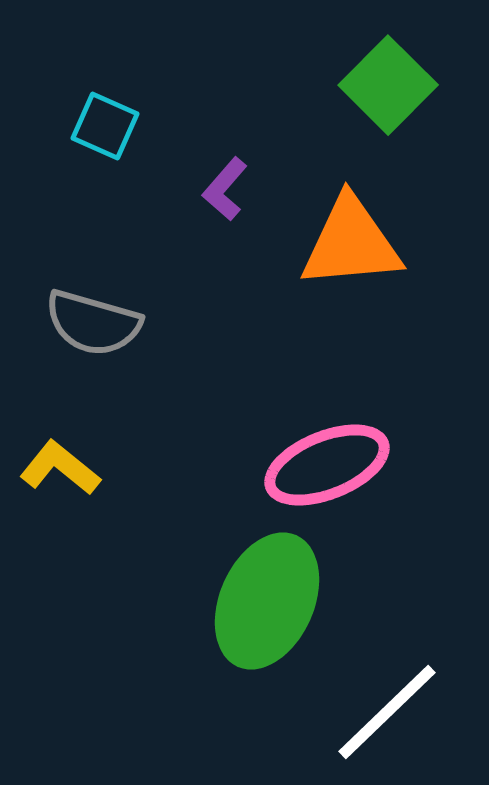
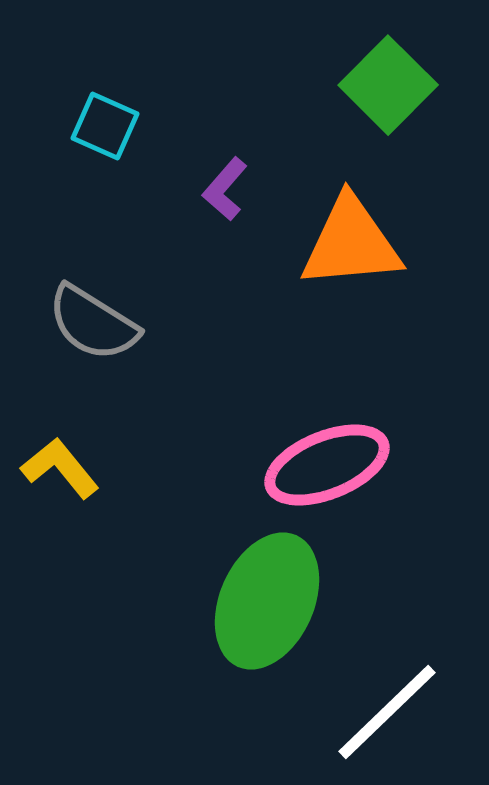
gray semicircle: rotated 16 degrees clockwise
yellow L-shape: rotated 12 degrees clockwise
